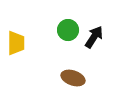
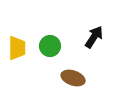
green circle: moved 18 px left, 16 px down
yellow trapezoid: moved 1 px right, 5 px down
